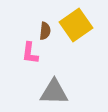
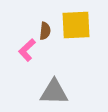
yellow square: rotated 32 degrees clockwise
pink L-shape: moved 3 px left, 3 px up; rotated 40 degrees clockwise
